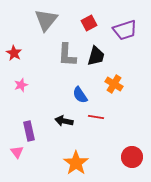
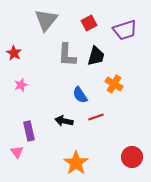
red line: rotated 28 degrees counterclockwise
